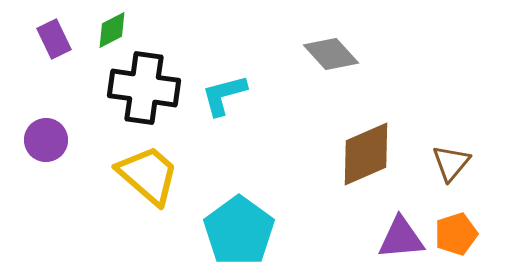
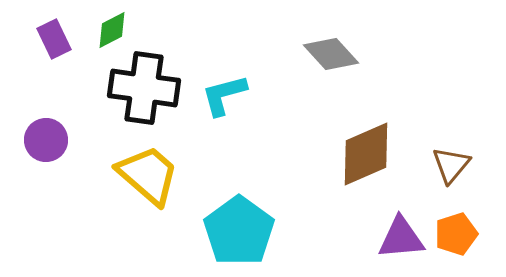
brown triangle: moved 2 px down
